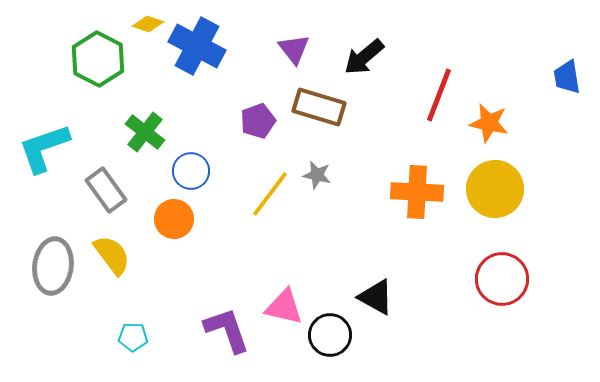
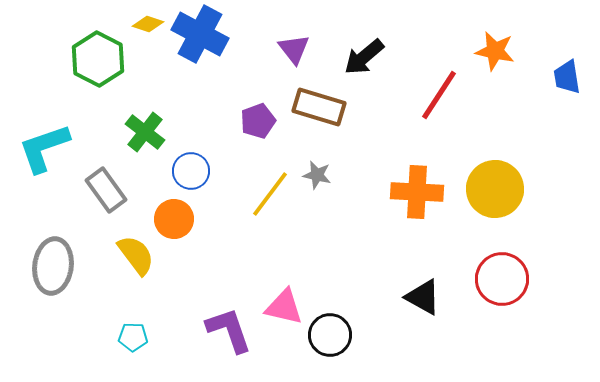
blue cross: moved 3 px right, 12 px up
red line: rotated 12 degrees clockwise
orange star: moved 6 px right, 72 px up
yellow semicircle: moved 24 px right
black triangle: moved 47 px right
purple L-shape: moved 2 px right
